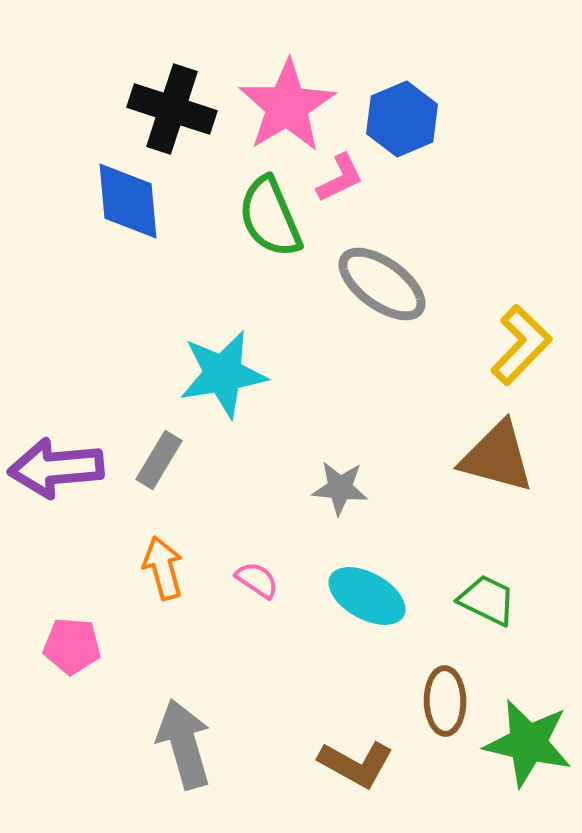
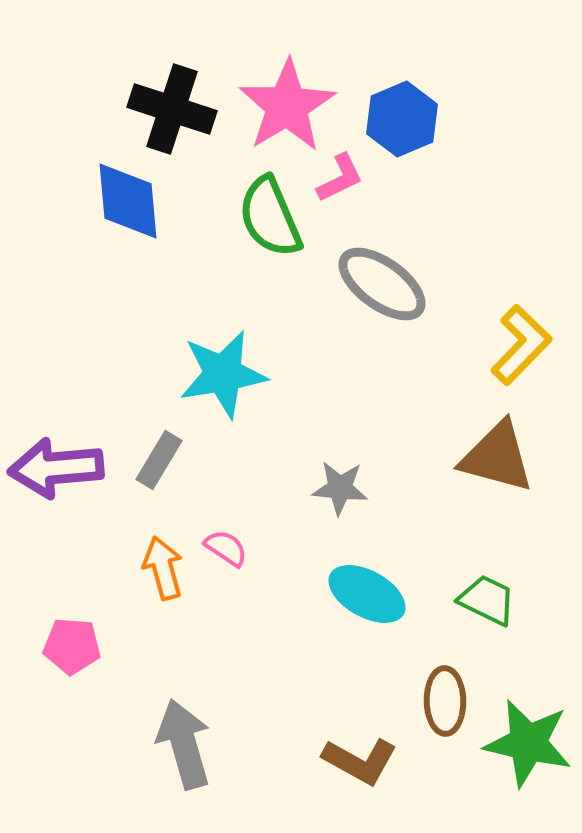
pink semicircle: moved 31 px left, 32 px up
cyan ellipse: moved 2 px up
brown L-shape: moved 4 px right, 3 px up
